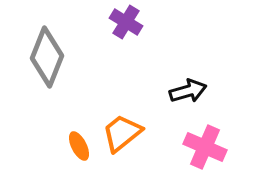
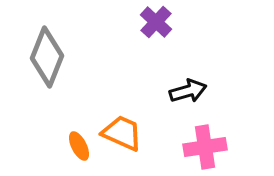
purple cross: moved 30 px right; rotated 12 degrees clockwise
orange trapezoid: rotated 63 degrees clockwise
pink cross: rotated 33 degrees counterclockwise
